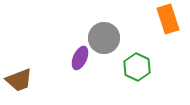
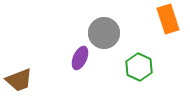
gray circle: moved 5 px up
green hexagon: moved 2 px right
